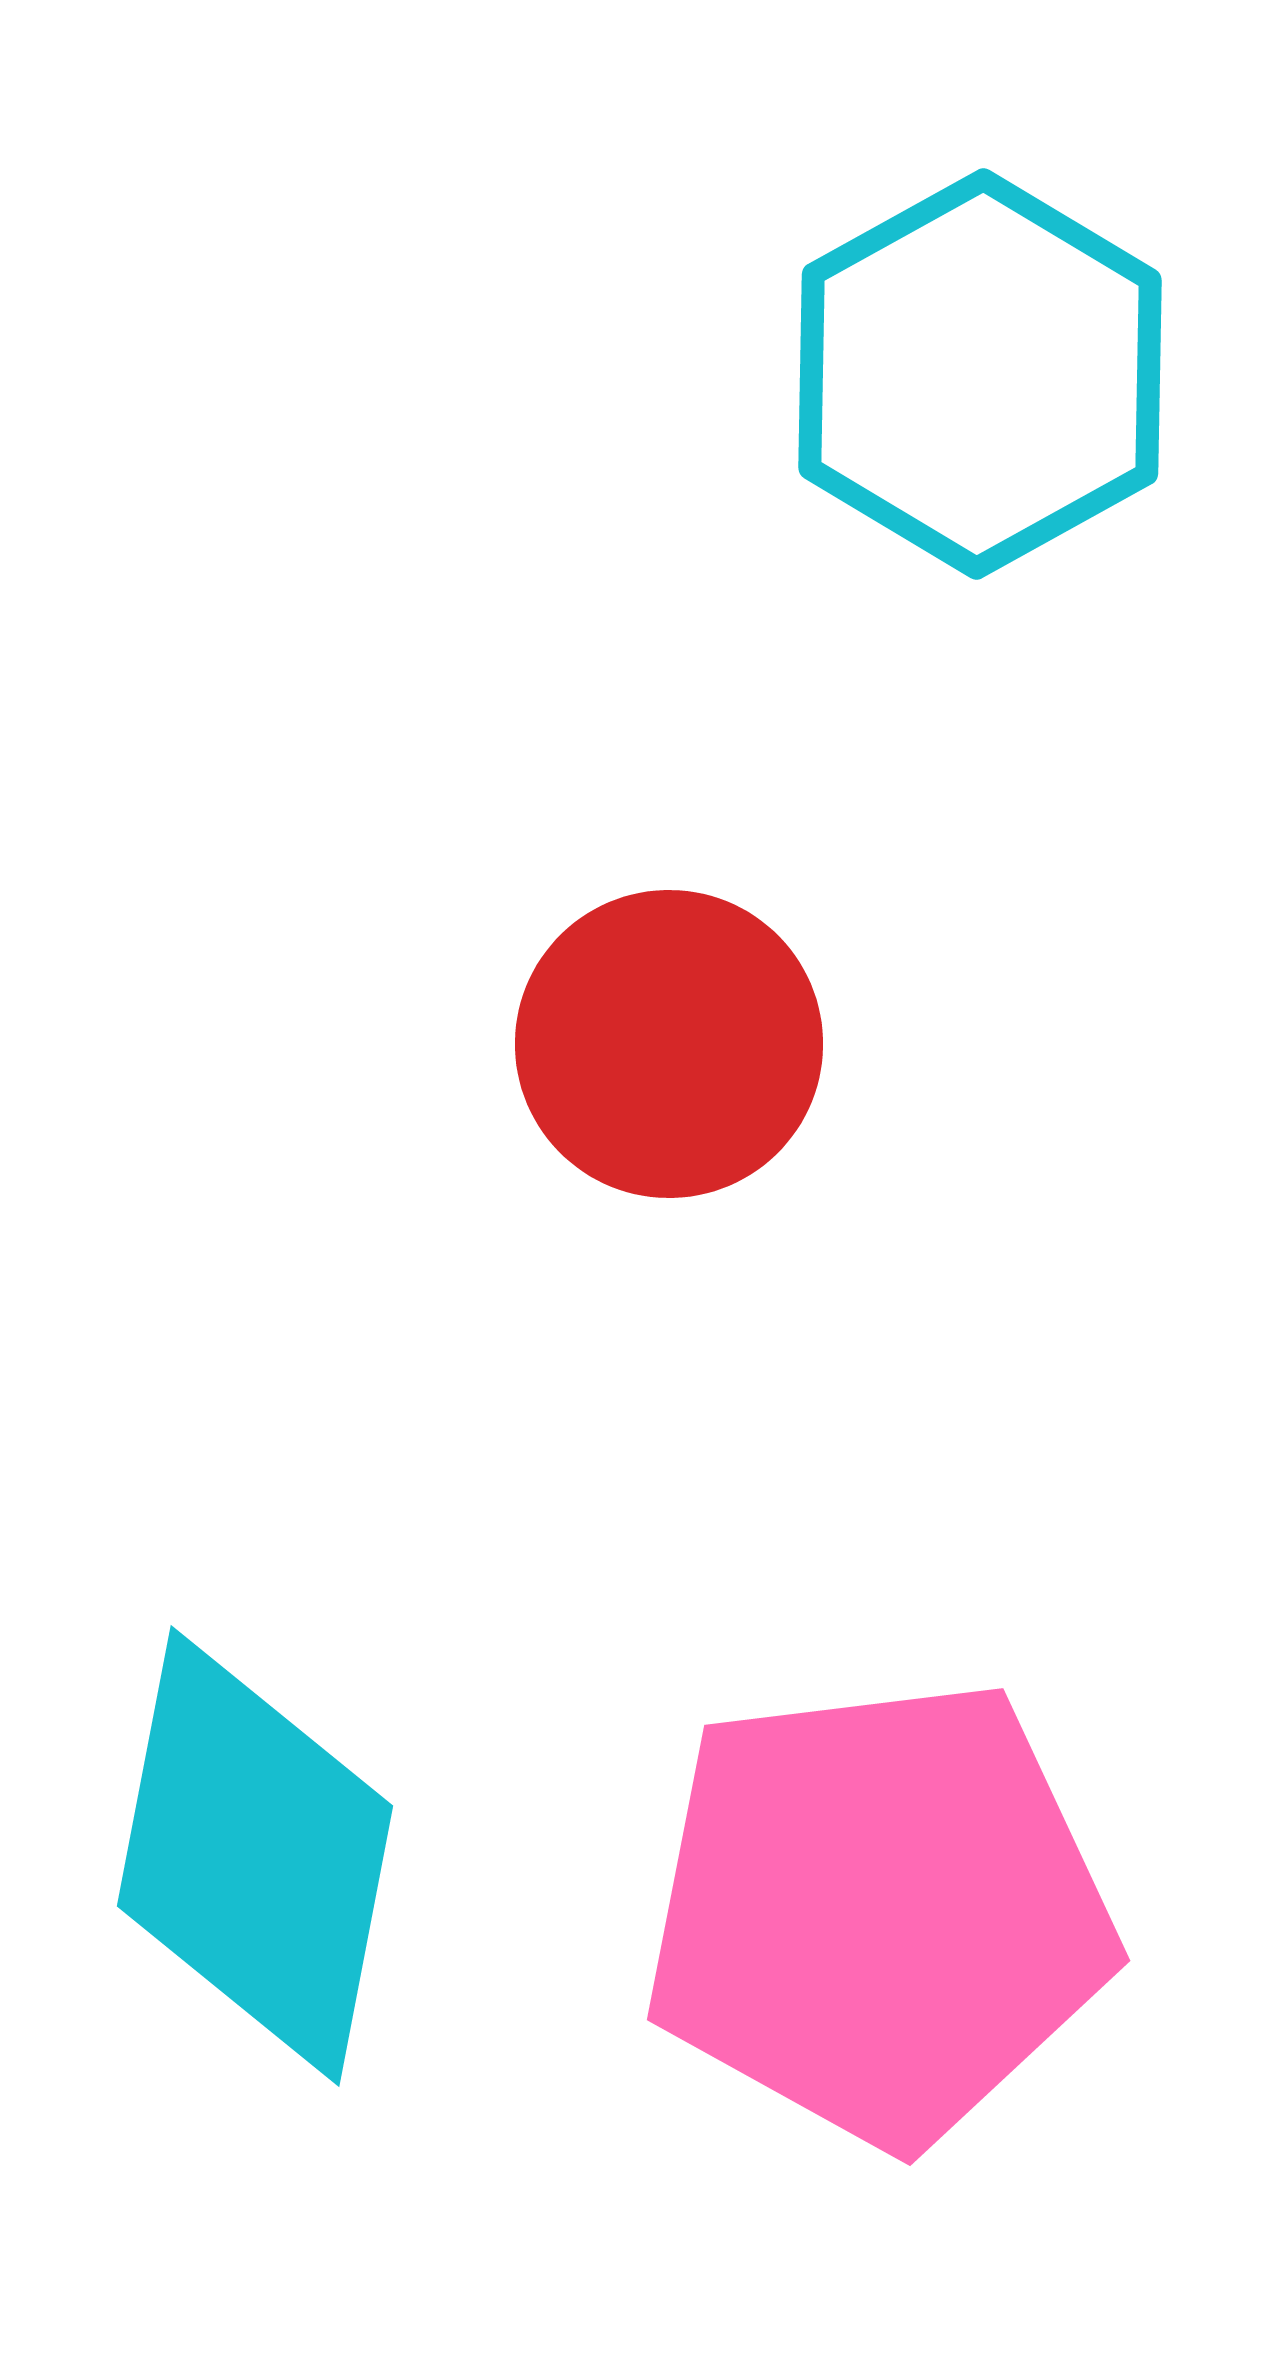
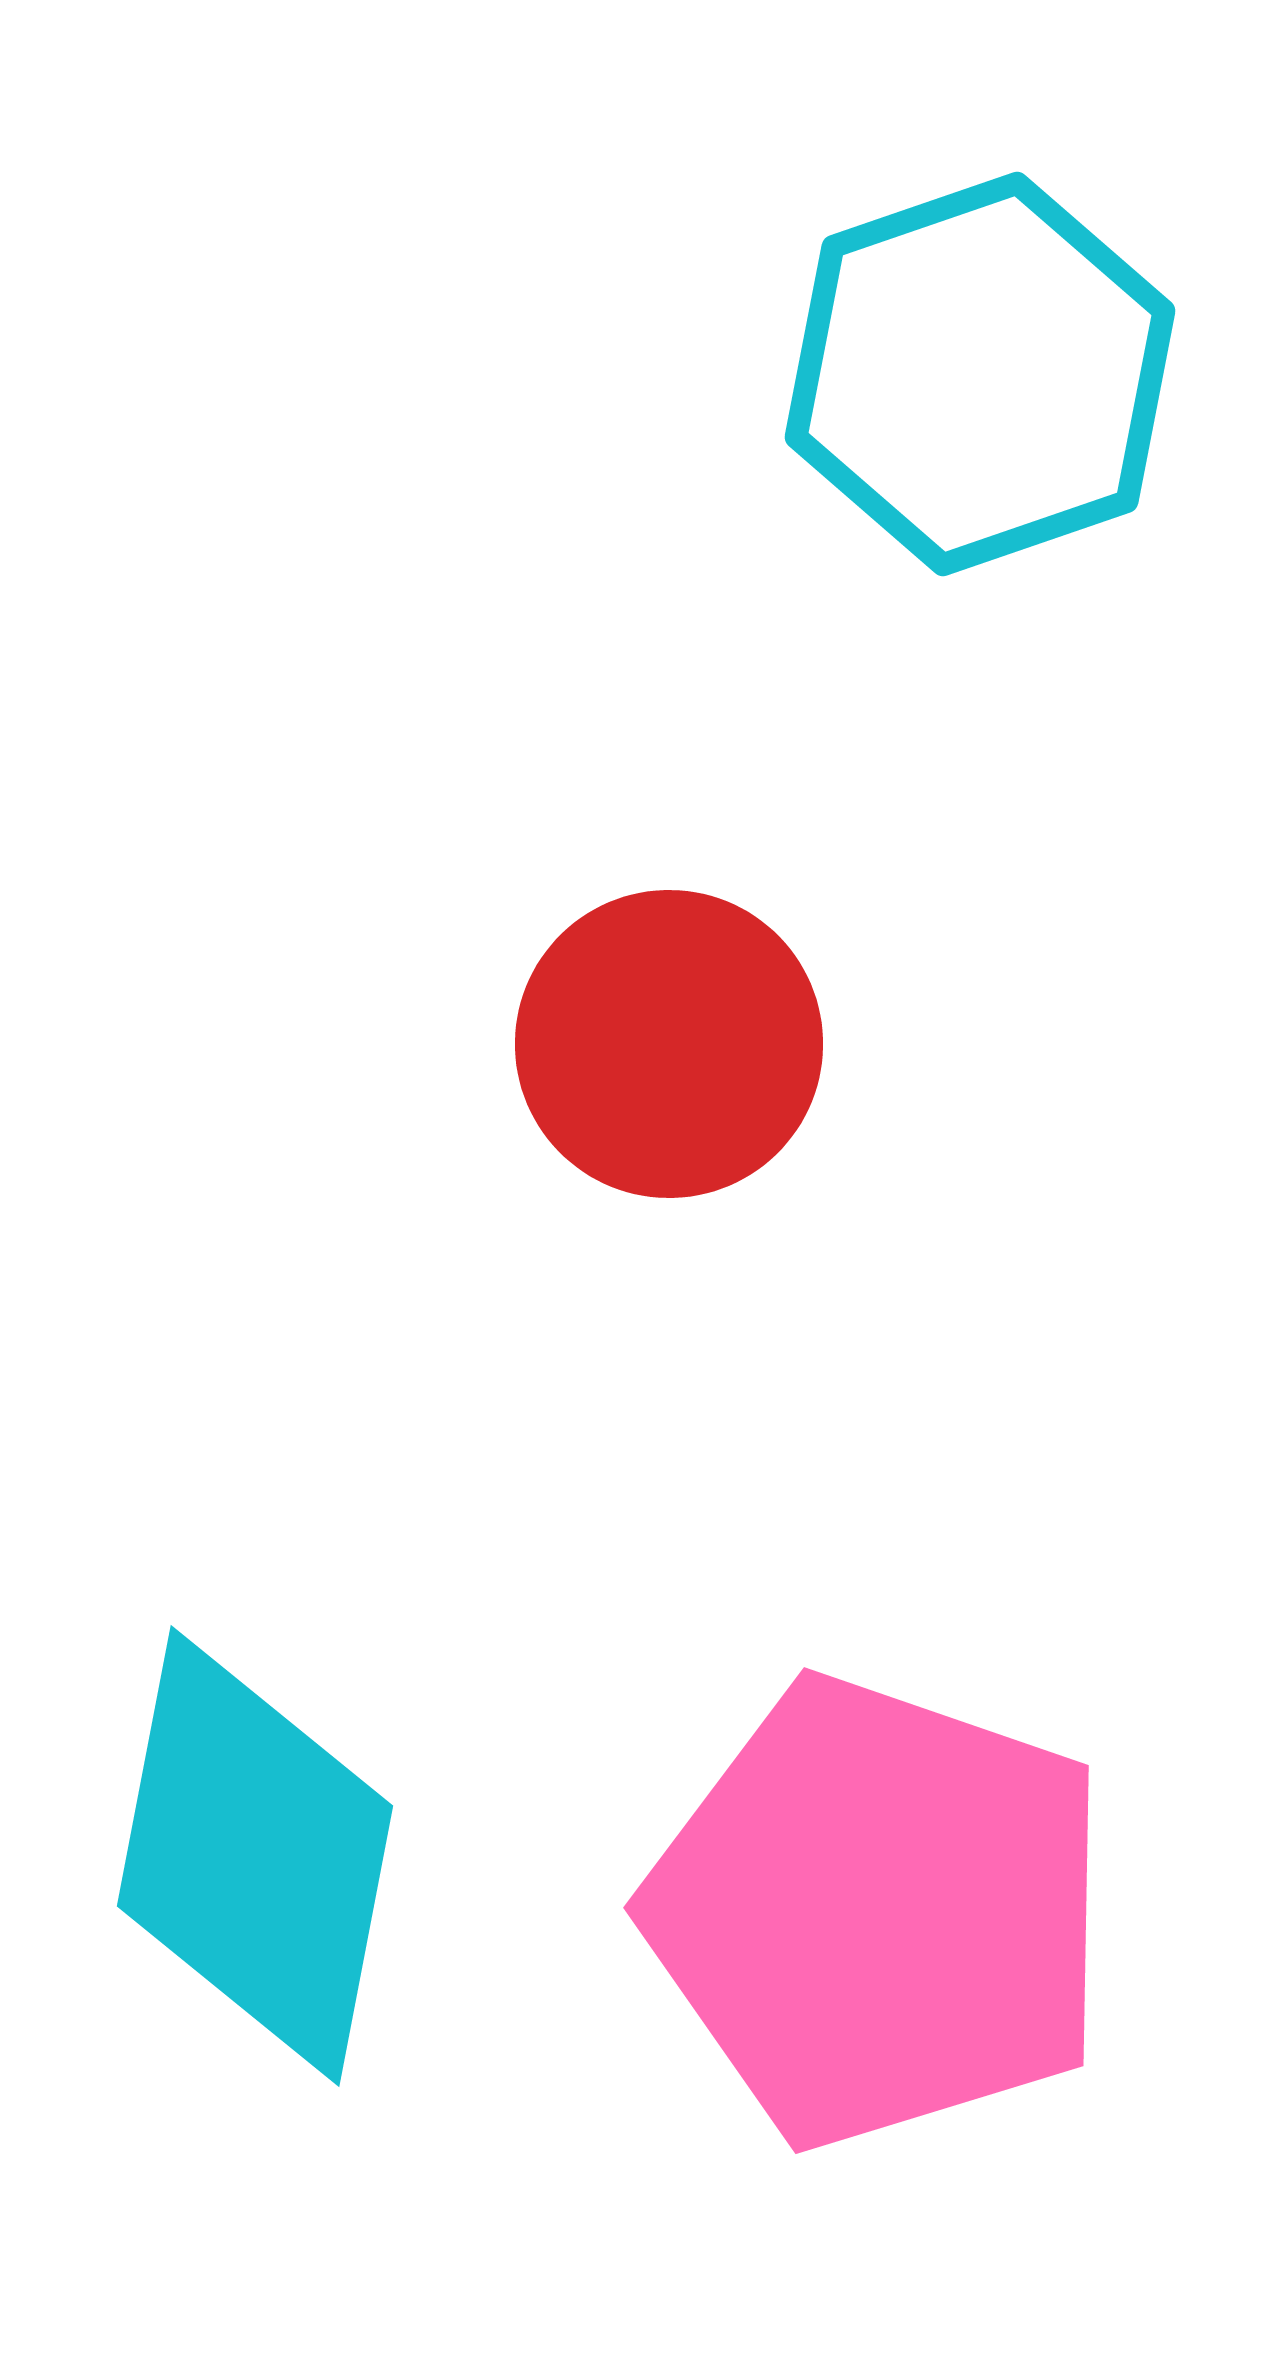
cyan hexagon: rotated 10 degrees clockwise
pink pentagon: rotated 26 degrees clockwise
